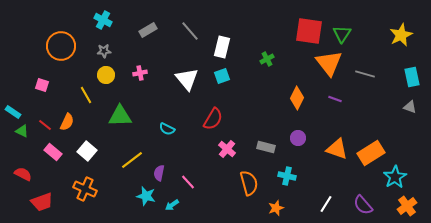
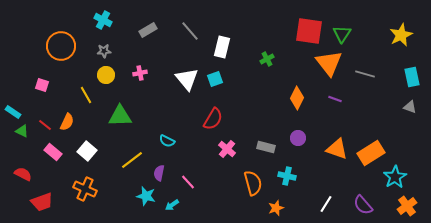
cyan square at (222, 76): moved 7 px left, 3 px down
cyan semicircle at (167, 129): moved 12 px down
orange semicircle at (249, 183): moved 4 px right
